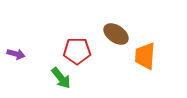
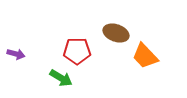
brown ellipse: moved 1 px up; rotated 15 degrees counterclockwise
orange trapezoid: rotated 48 degrees counterclockwise
green arrow: rotated 20 degrees counterclockwise
